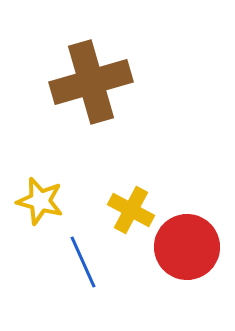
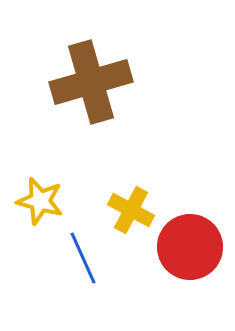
red circle: moved 3 px right
blue line: moved 4 px up
